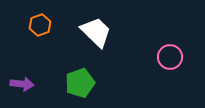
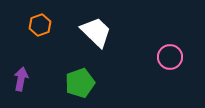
purple arrow: moved 1 px left, 5 px up; rotated 85 degrees counterclockwise
